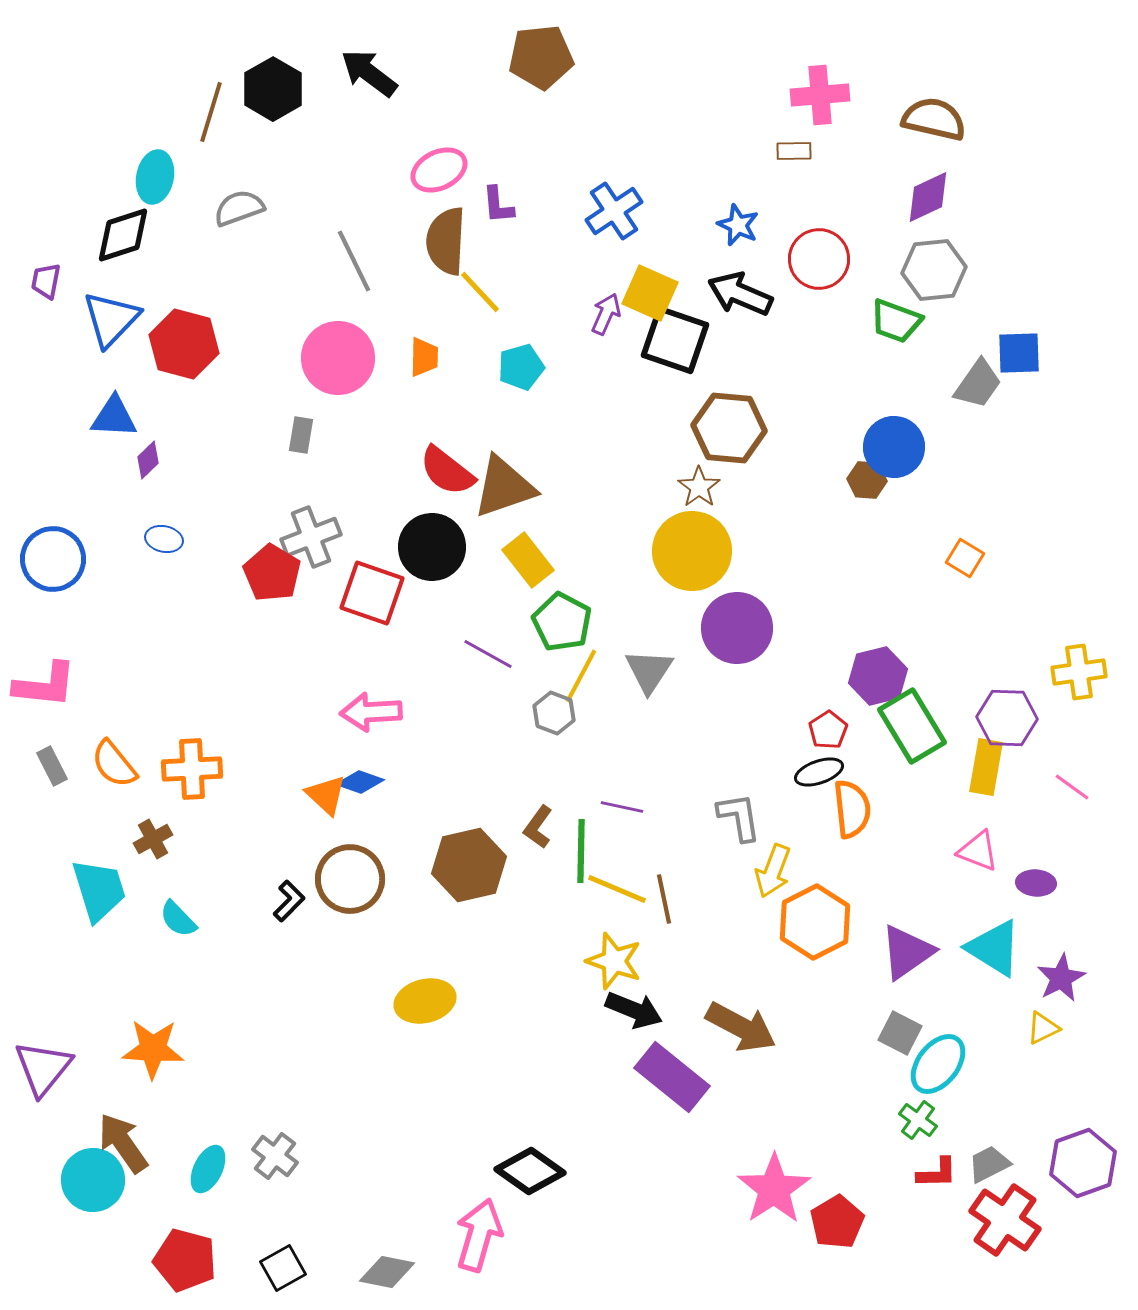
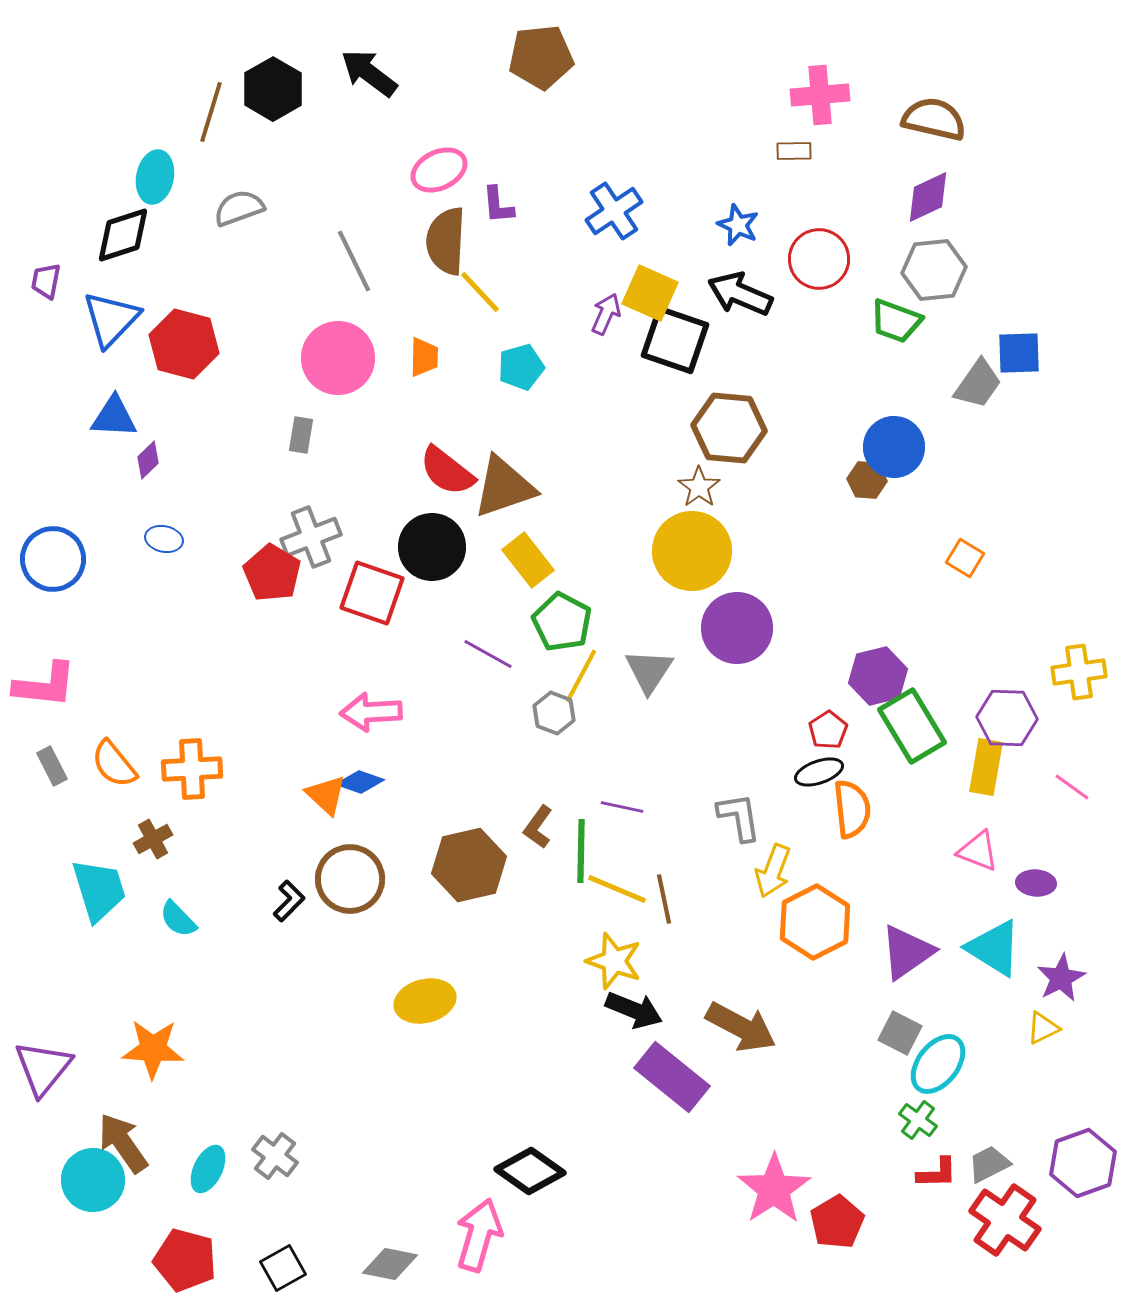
gray diamond at (387, 1272): moved 3 px right, 8 px up
